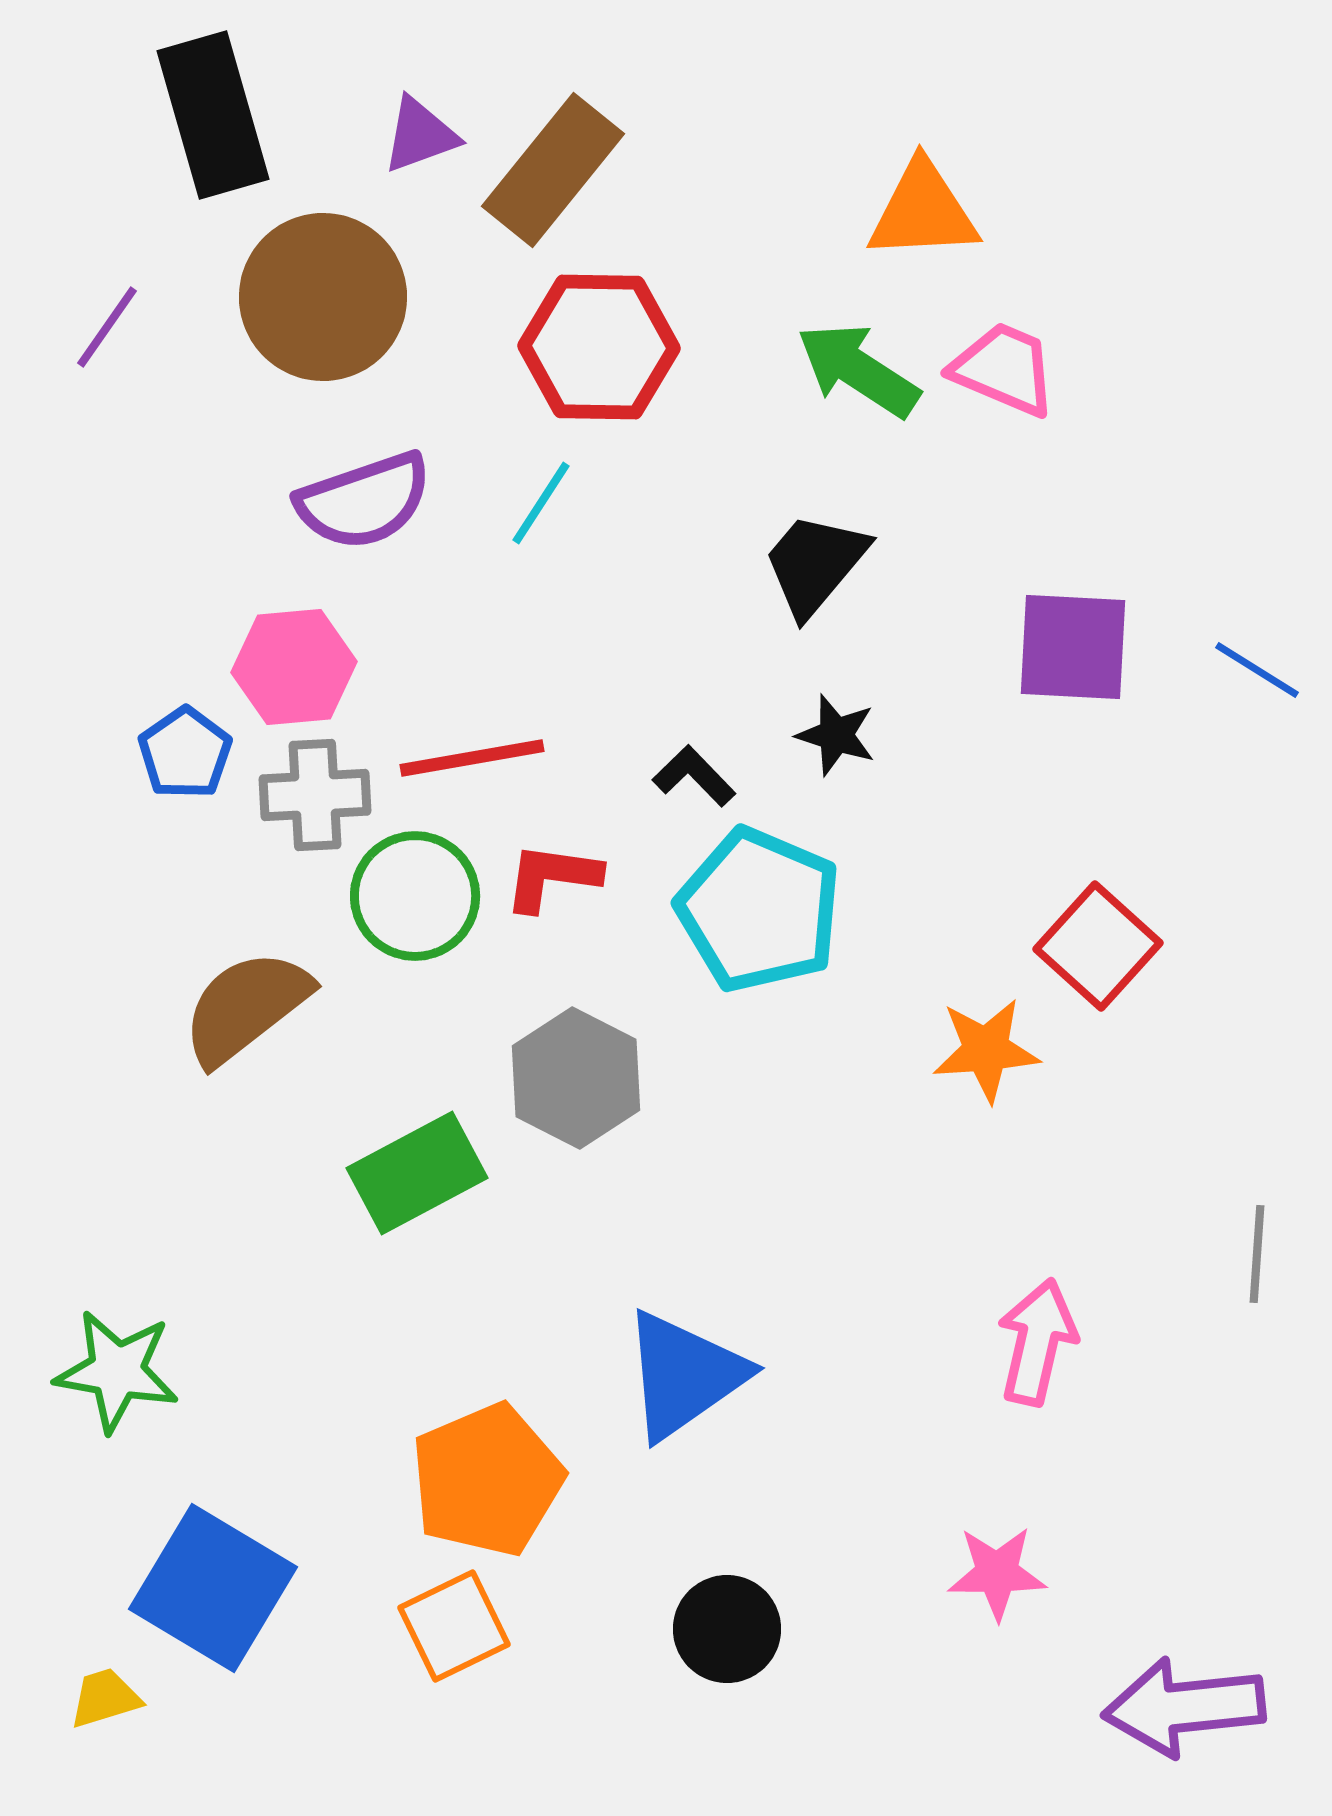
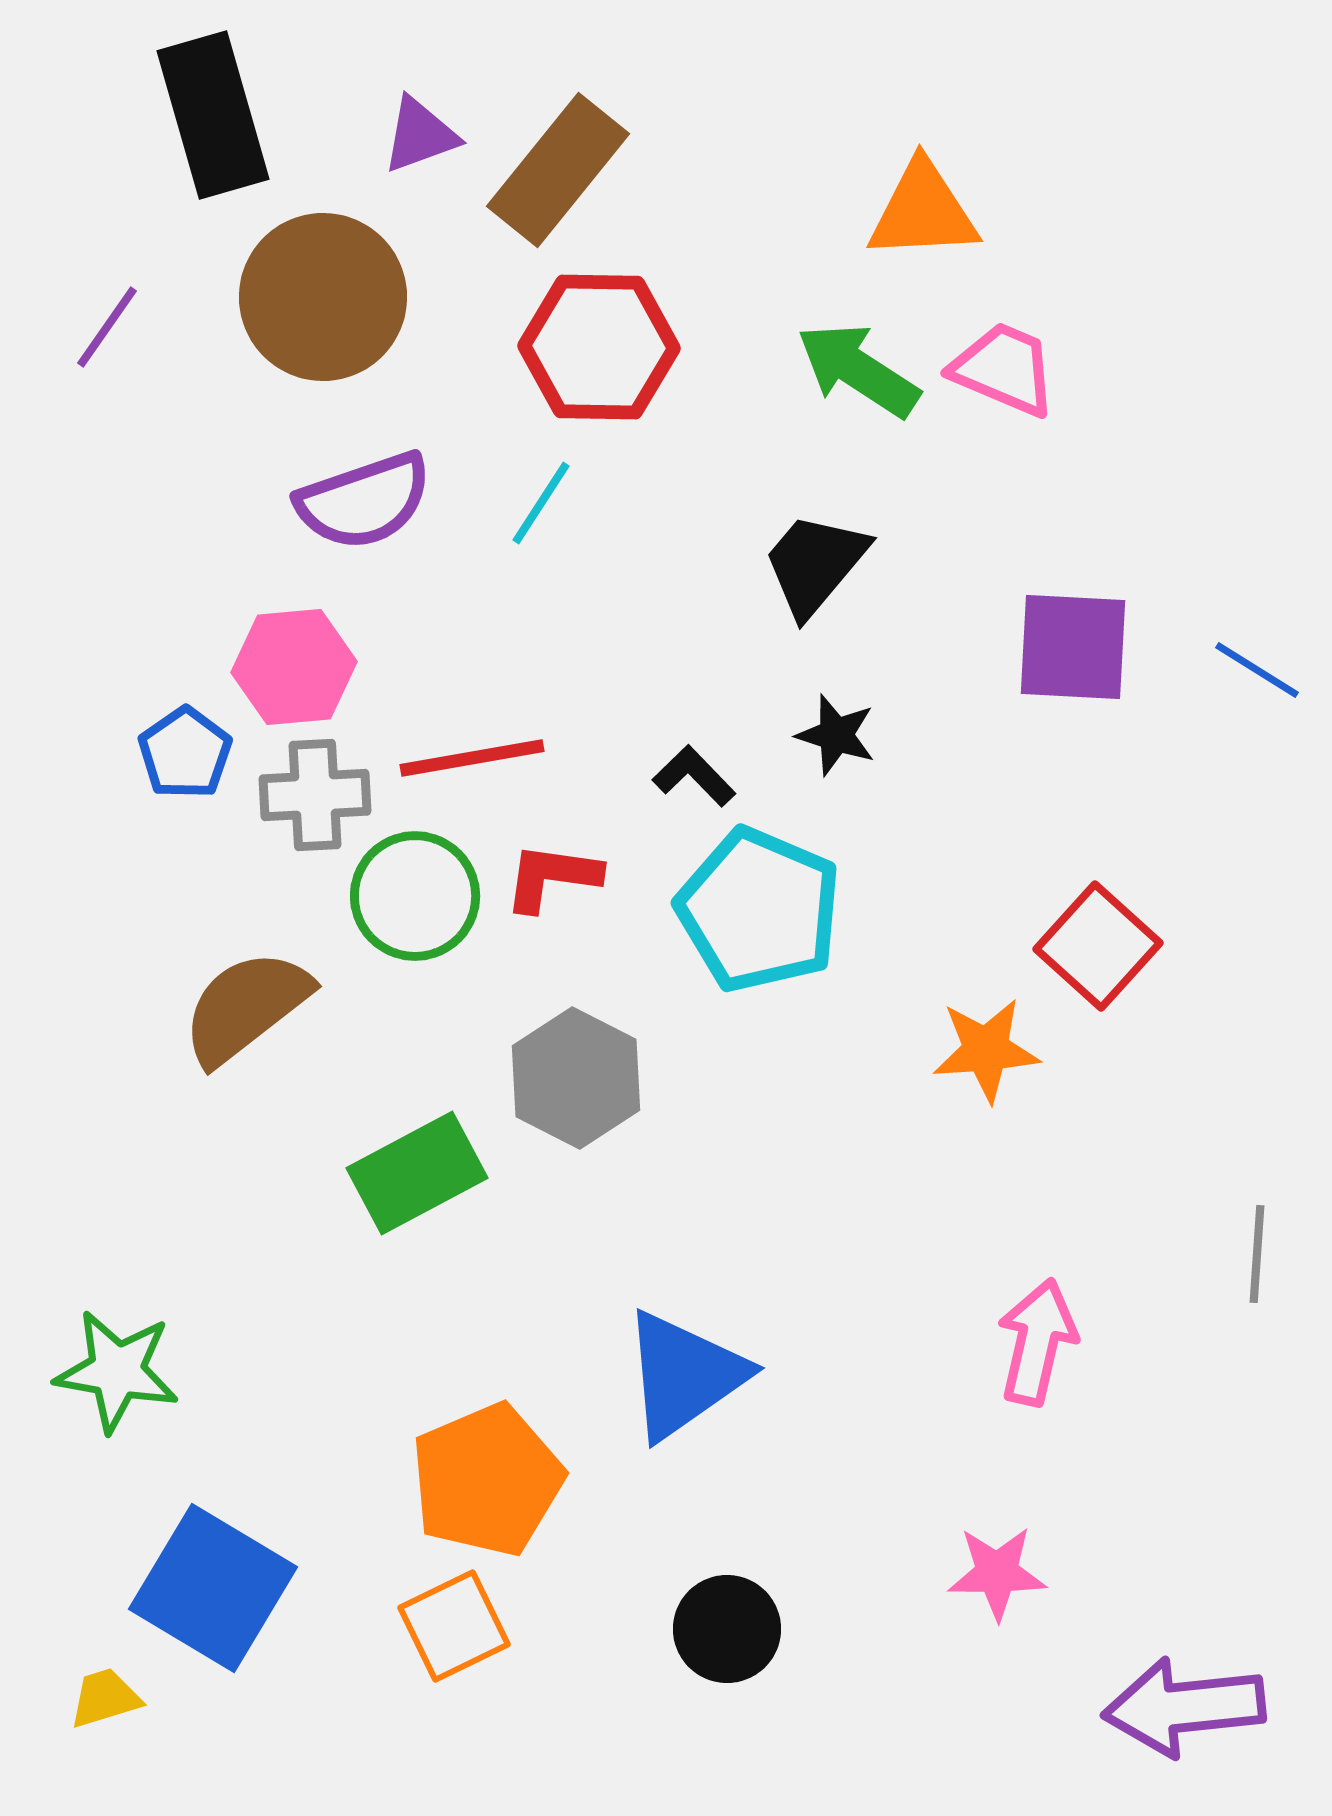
brown rectangle: moved 5 px right
